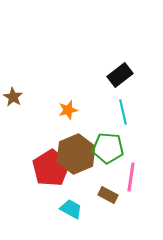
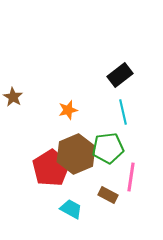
green pentagon: rotated 12 degrees counterclockwise
